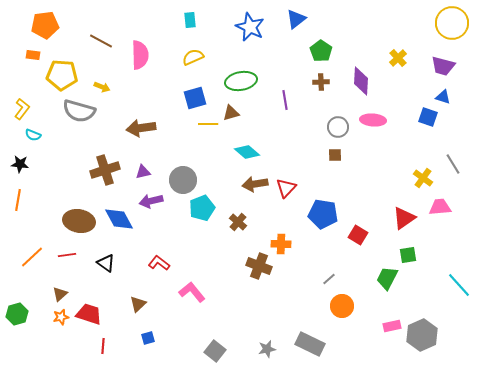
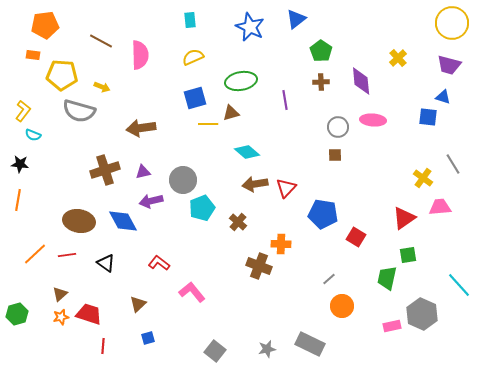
purple trapezoid at (443, 66): moved 6 px right, 1 px up
purple diamond at (361, 81): rotated 8 degrees counterclockwise
yellow L-shape at (22, 109): moved 1 px right, 2 px down
blue square at (428, 117): rotated 12 degrees counterclockwise
blue diamond at (119, 219): moved 4 px right, 2 px down
red square at (358, 235): moved 2 px left, 2 px down
orange line at (32, 257): moved 3 px right, 3 px up
green trapezoid at (387, 278): rotated 15 degrees counterclockwise
gray hexagon at (422, 335): moved 21 px up; rotated 12 degrees counterclockwise
